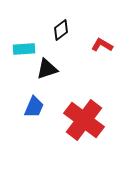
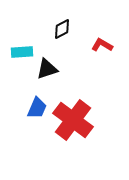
black diamond: moved 1 px right, 1 px up; rotated 10 degrees clockwise
cyan rectangle: moved 2 px left, 3 px down
blue trapezoid: moved 3 px right, 1 px down
red cross: moved 11 px left
